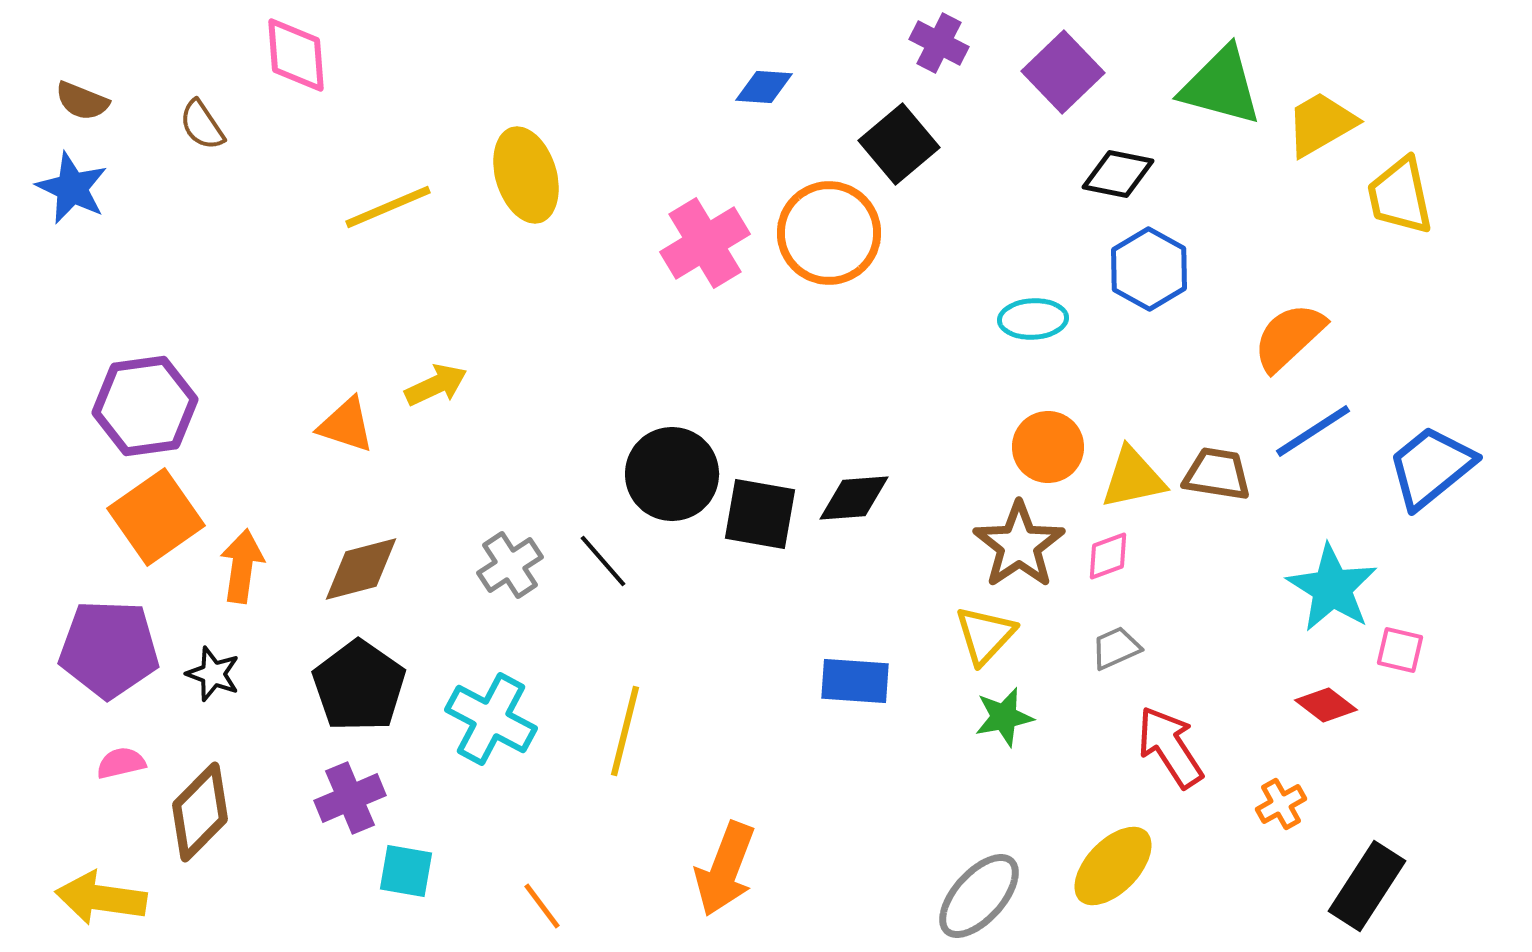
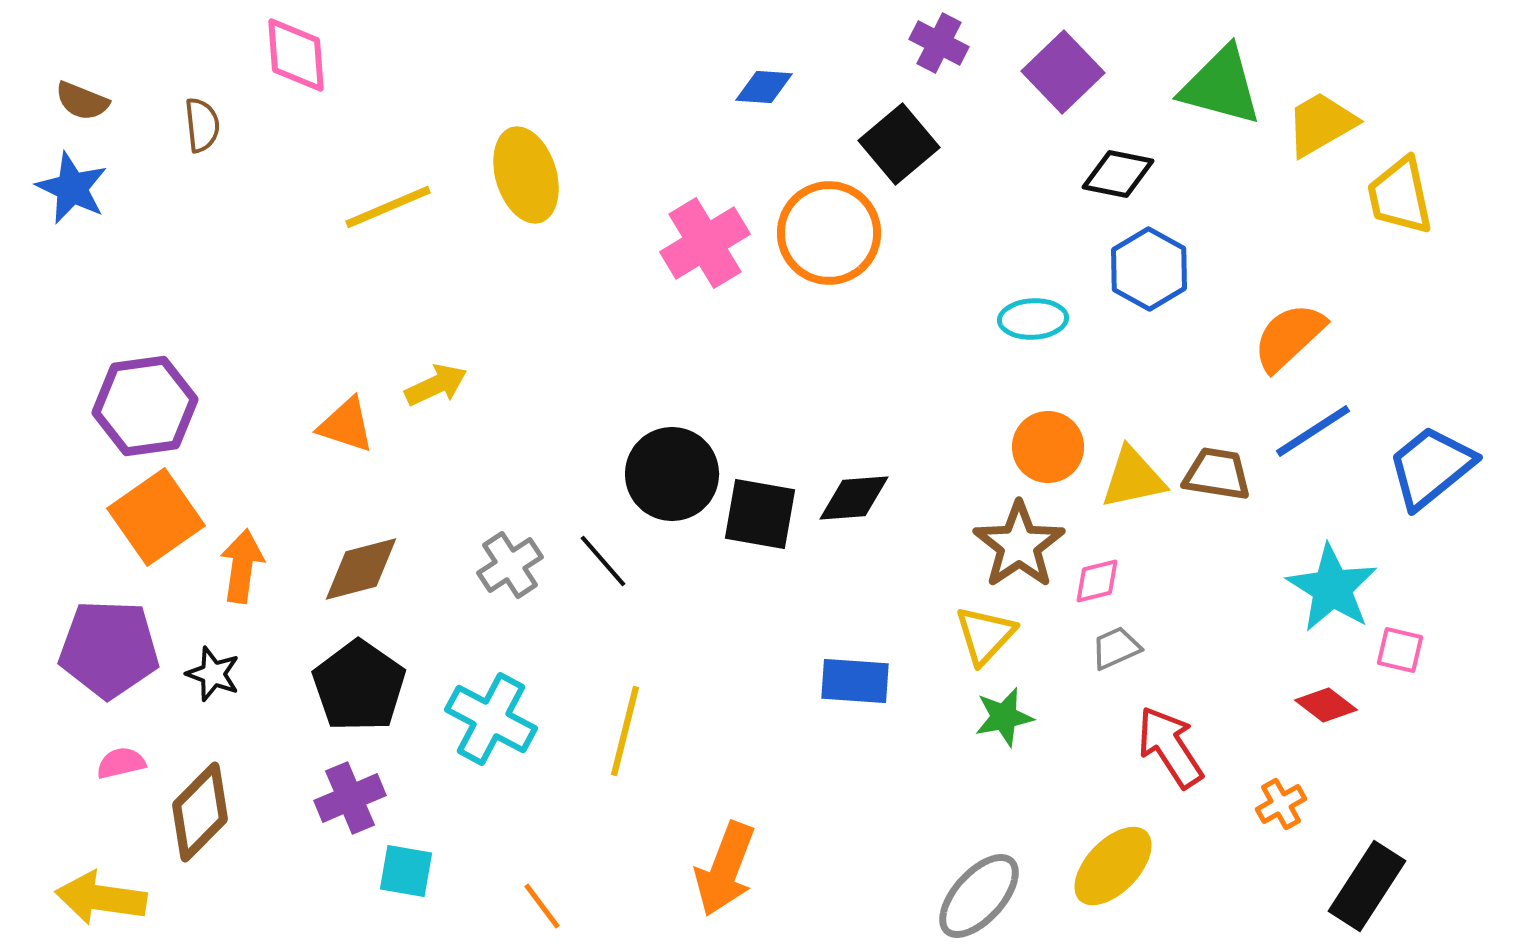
brown semicircle at (202, 125): rotated 152 degrees counterclockwise
pink diamond at (1108, 556): moved 11 px left, 25 px down; rotated 6 degrees clockwise
